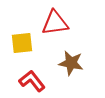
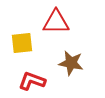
red triangle: moved 1 px right, 1 px up; rotated 8 degrees clockwise
red L-shape: rotated 32 degrees counterclockwise
